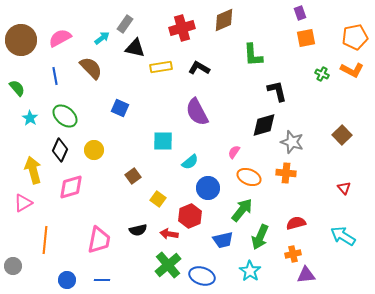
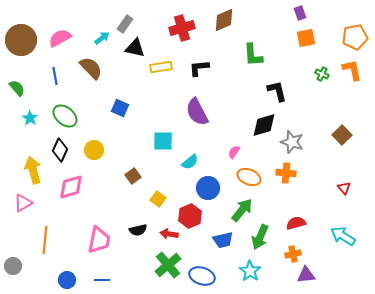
black L-shape at (199, 68): rotated 35 degrees counterclockwise
orange L-shape at (352, 70): rotated 130 degrees counterclockwise
